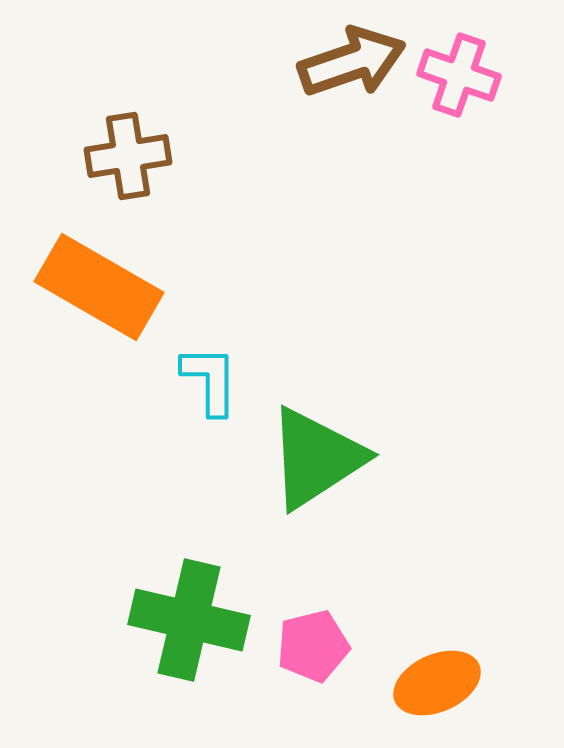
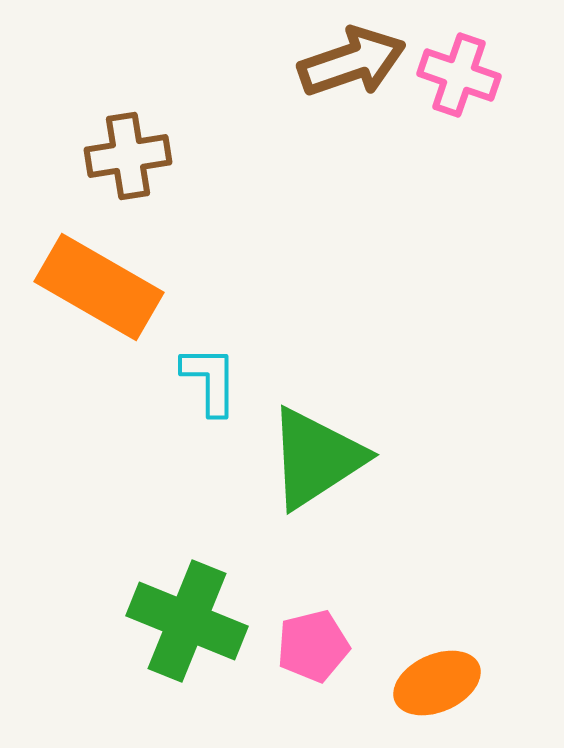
green cross: moved 2 px left, 1 px down; rotated 9 degrees clockwise
